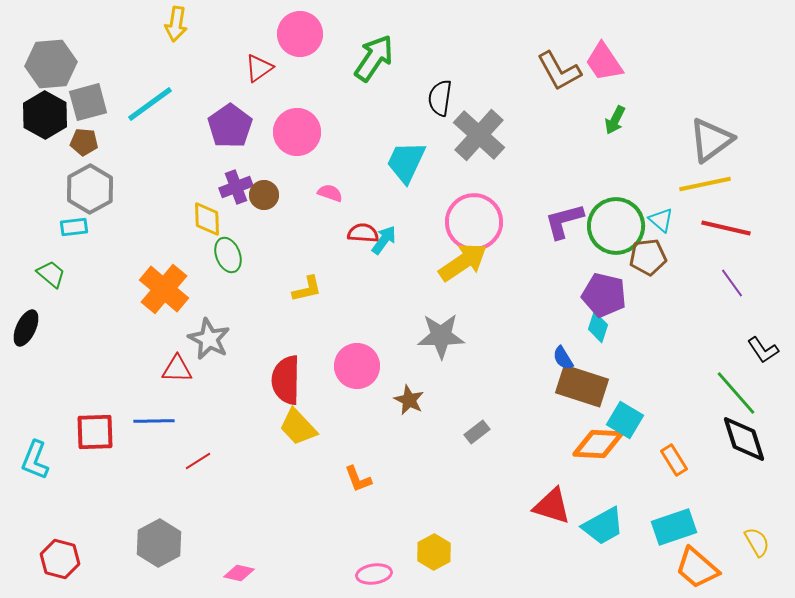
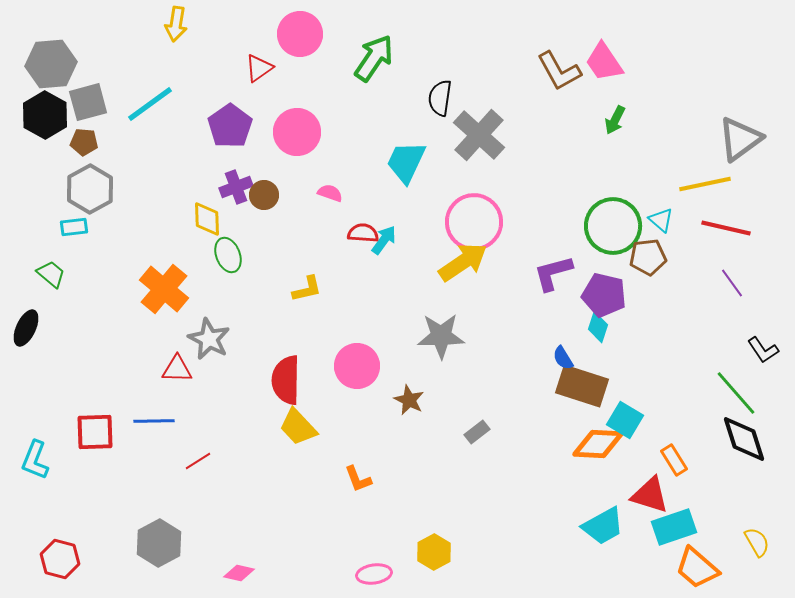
gray triangle at (711, 140): moved 29 px right, 1 px up
purple L-shape at (564, 221): moved 11 px left, 52 px down
green circle at (616, 226): moved 3 px left
red triangle at (552, 506): moved 98 px right, 11 px up
